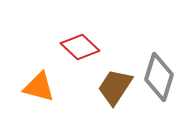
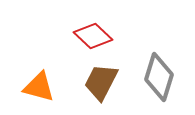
red diamond: moved 13 px right, 11 px up
brown trapezoid: moved 14 px left, 5 px up; rotated 6 degrees counterclockwise
